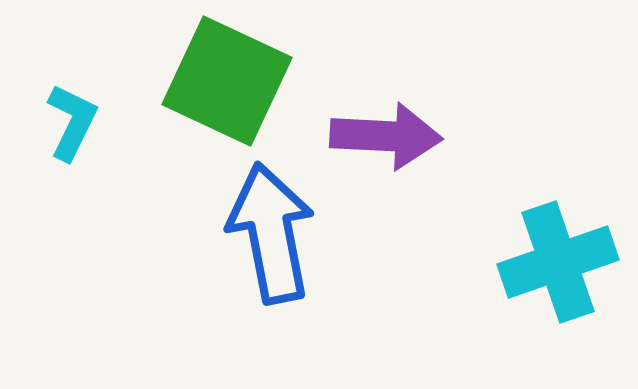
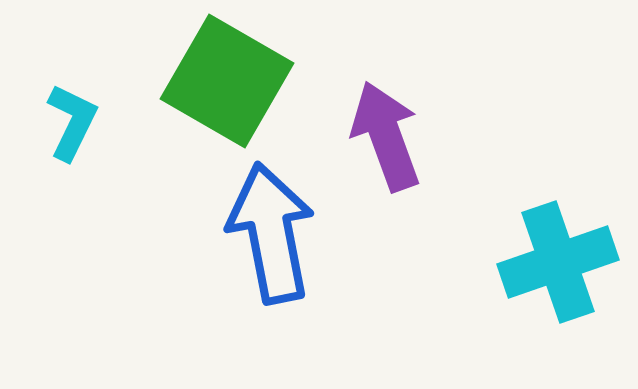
green square: rotated 5 degrees clockwise
purple arrow: rotated 113 degrees counterclockwise
